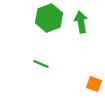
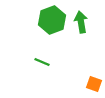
green hexagon: moved 3 px right, 2 px down
green line: moved 1 px right, 2 px up
